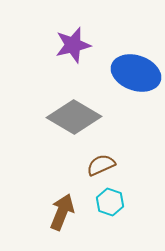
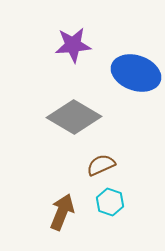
purple star: rotated 9 degrees clockwise
